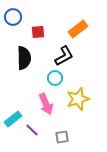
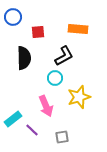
orange rectangle: rotated 42 degrees clockwise
yellow star: moved 1 px right, 2 px up
pink arrow: moved 2 px down
